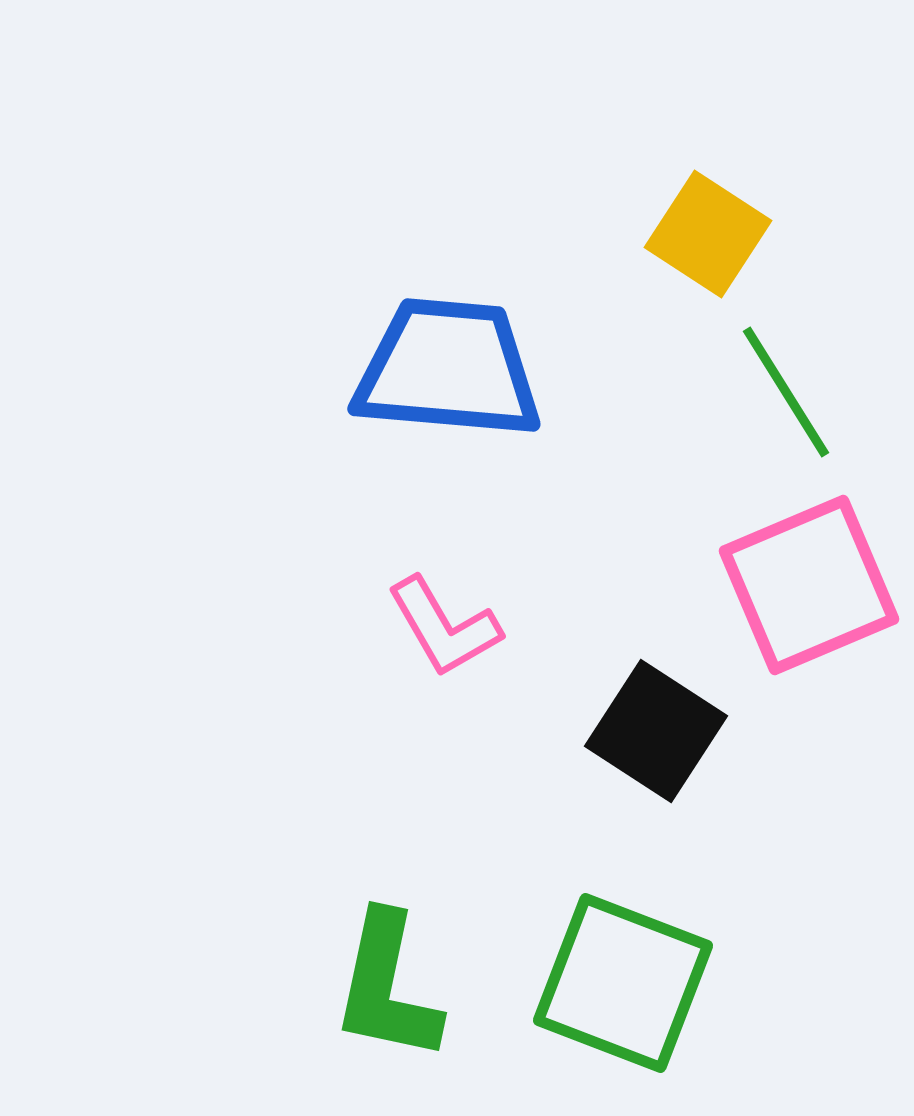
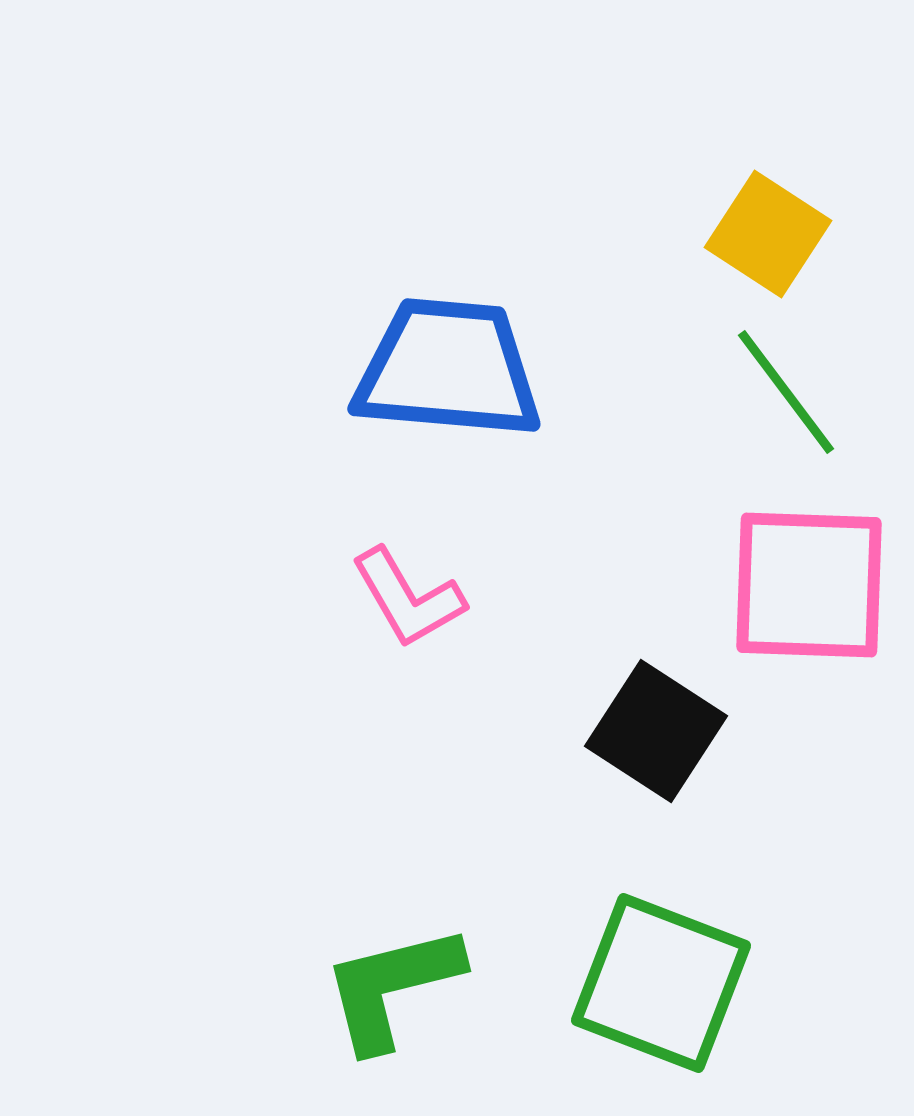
yellow square: moved 60 px right
green line: rotated 5 degrees counterclockwise
pink square: rotated 25 degrees clockwise
pink L-shape: moved 36 px left, 29 px up
green square: moved 38 px right
green L-shape: moved 5 px right; rotated 64 degrees clockwise
